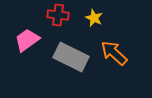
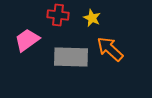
yellow star: moved 2 px left
orange arrow: moved 4 px left, 4 px up
gray rectangle: rotated 24 degrees counterclockwise
